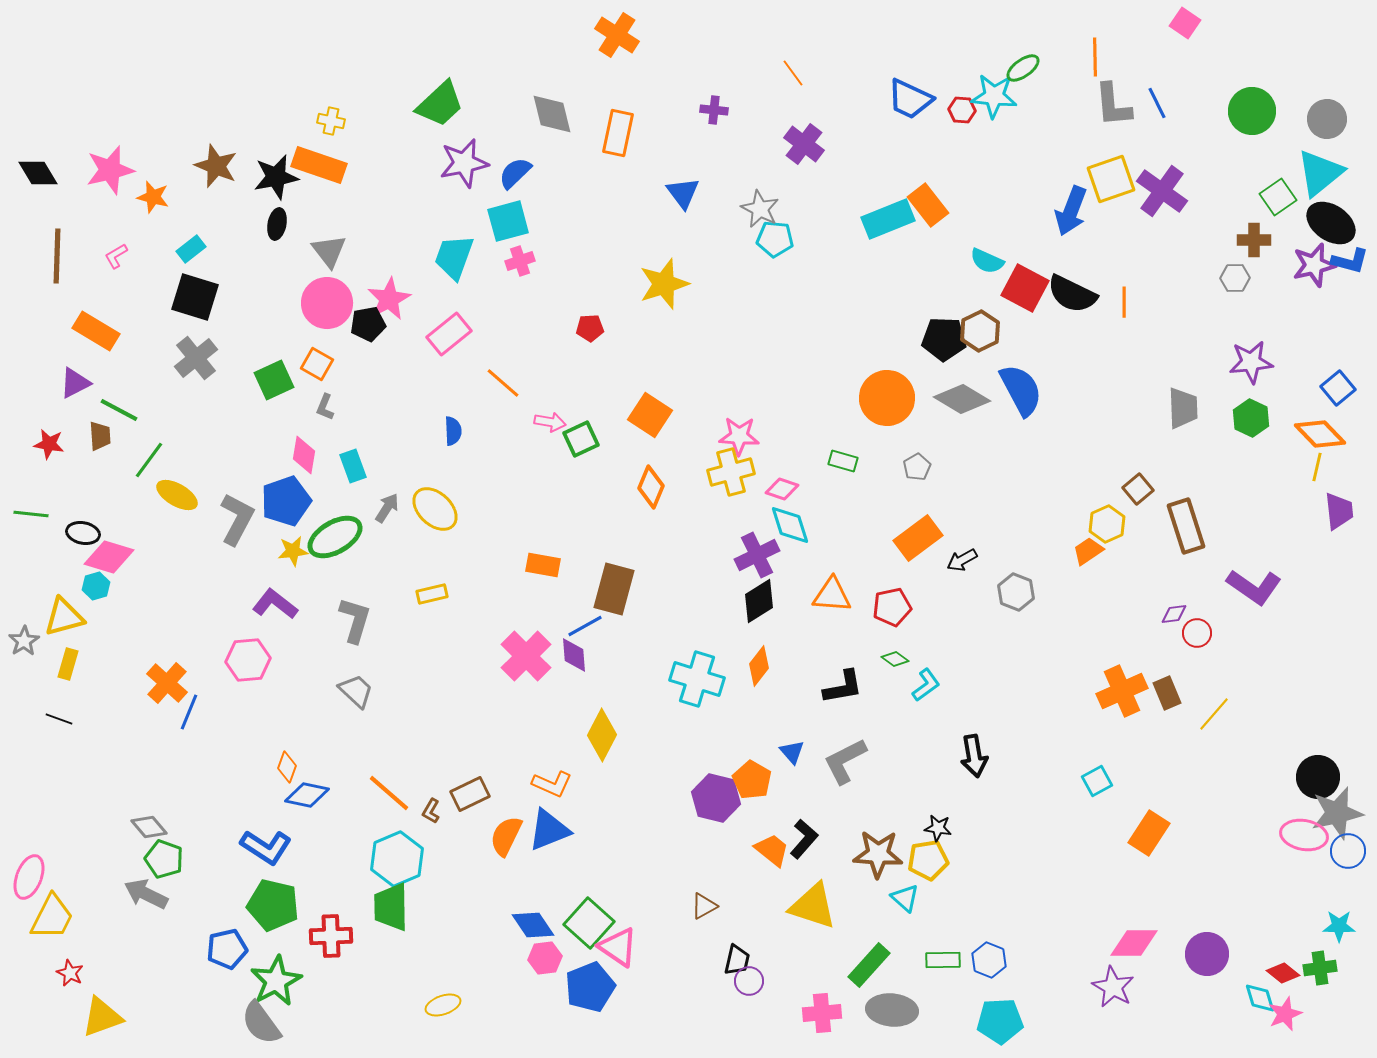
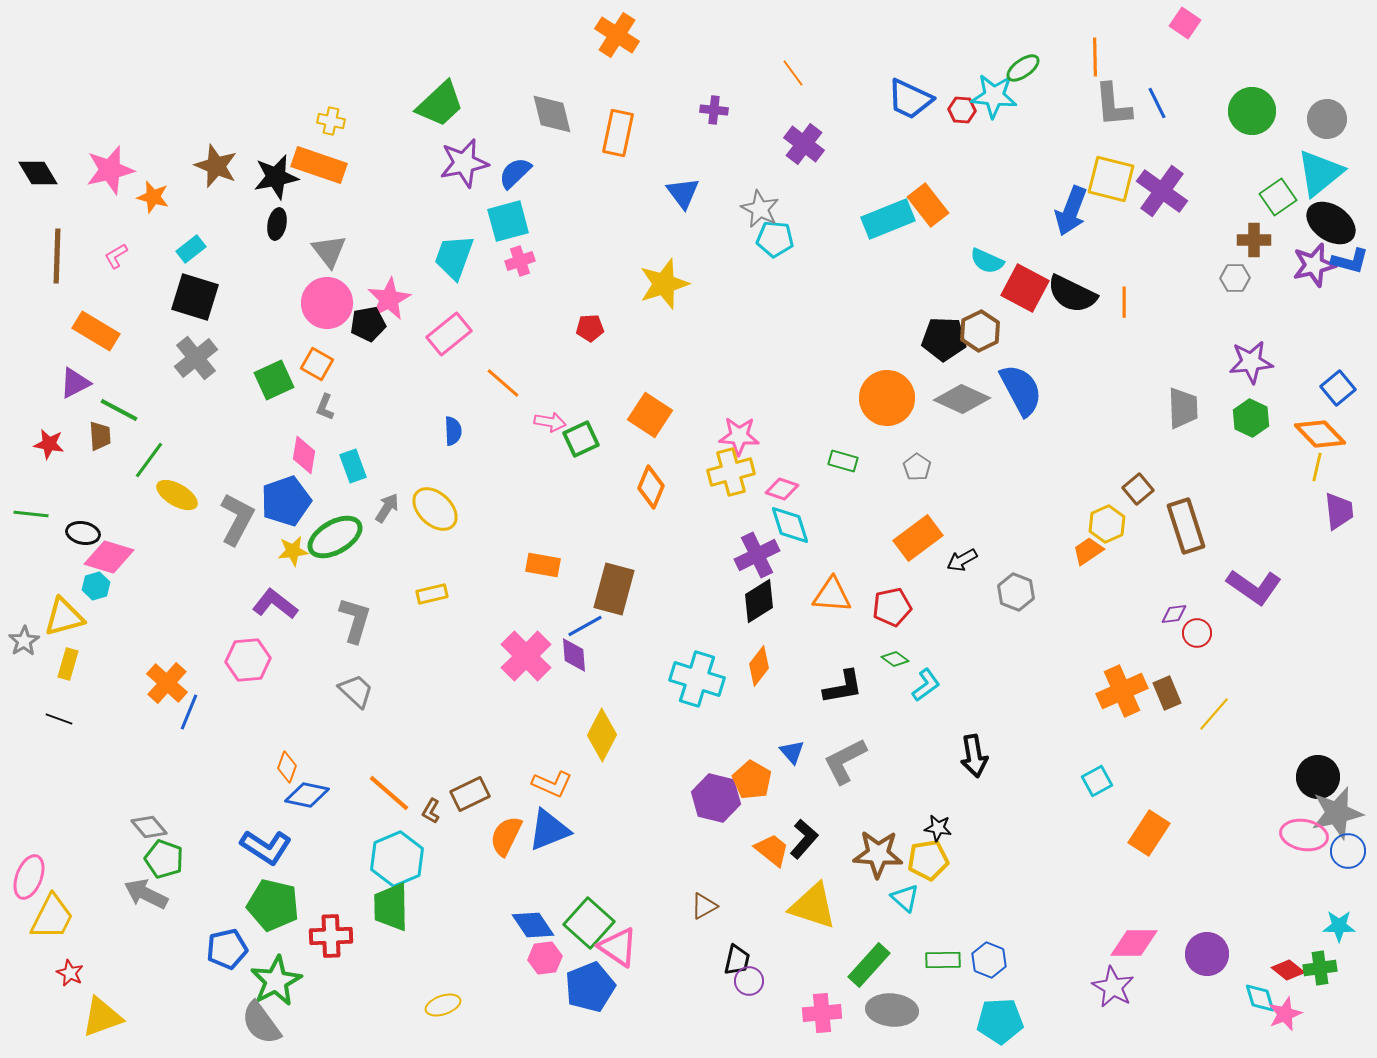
yellow square at (1111, 179): rotated 33 degrees clockwise
gray diamond at (962, 399): rotated 6 degrees counterclockwise
gray pentagon at (917, 467): rotated 8 degrees counterclockwise
red diamond at (1283, 973): moved 5 px right, 3 px up
